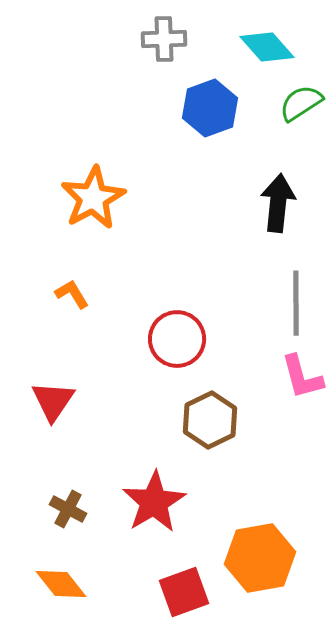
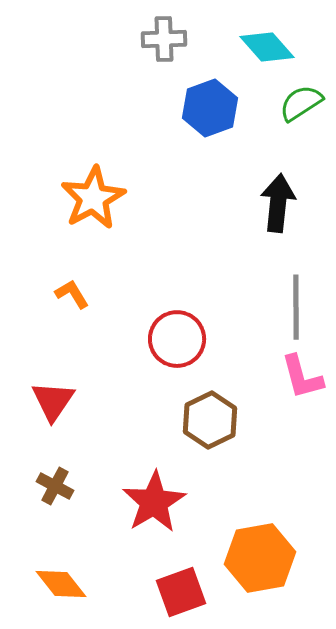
gray line: moved 4 px down
brown cross: moved 13 px left, 23 px up
red square: moved 3 px left
